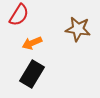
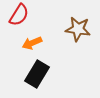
black rectangle: moved 5 px right
